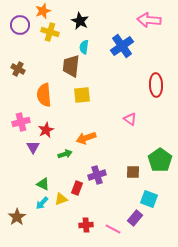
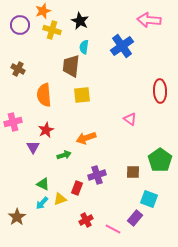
yellow cross: moved 2 px right, 2 px up
red ellipse: moved 4 px right, 6 px down
pink cross: moved 8 px left
green arrow: moved 1 px left, 1 px down
yellow triangle: moved 1 px left
red cross: moved 5 px up; rotated 24 degrees counterclockwise
